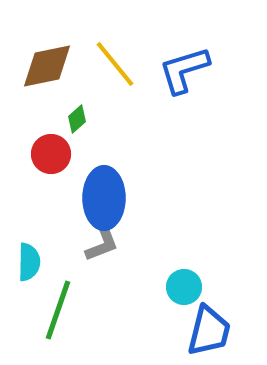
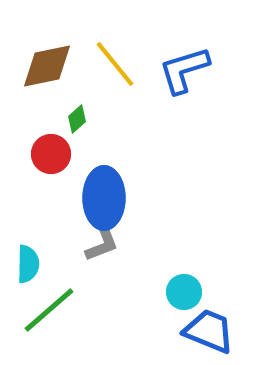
cyan semicircle: moved 1 px left, 2 px down
cyan circle: moved 5 px down
green line: moved 9 px left; rotated 30 degrees clockwise
blue trapezoid: rotated 82 degrees counterclockwise
